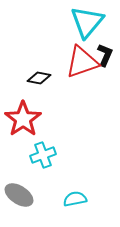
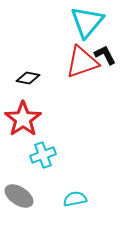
black L-shape: rotated 50 degrees counterclockwise
black diamond: moved 11 px left
gray ellipse: moved 1 px down
